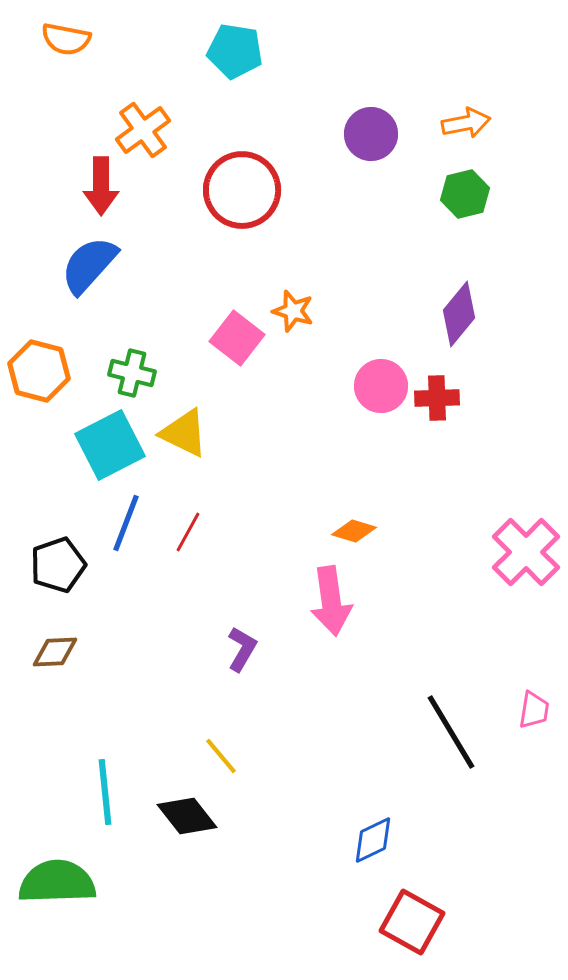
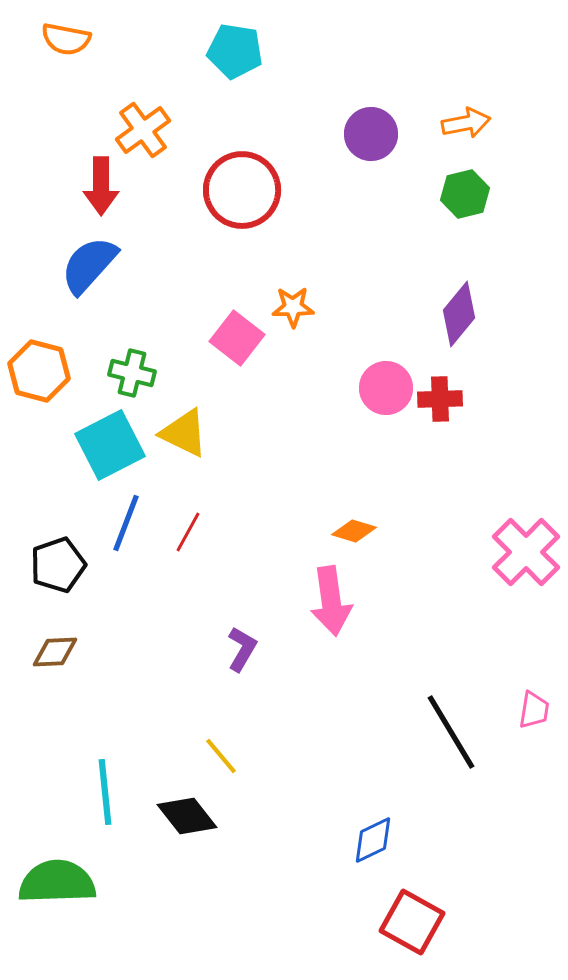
orange star: moved 4 px up; rotated 18 degrees counterclockwise
pink circle: moved 5 px right, 2 px down
red cross: moved 3 px right, 1 px down
